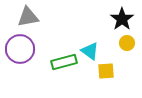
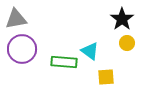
gray triangle: moved 12 px left, 2 px down
purple circle: moved 2 px right
green rectangle: rotated 20 degrees clockwise
yellow square: moved 6 px down
